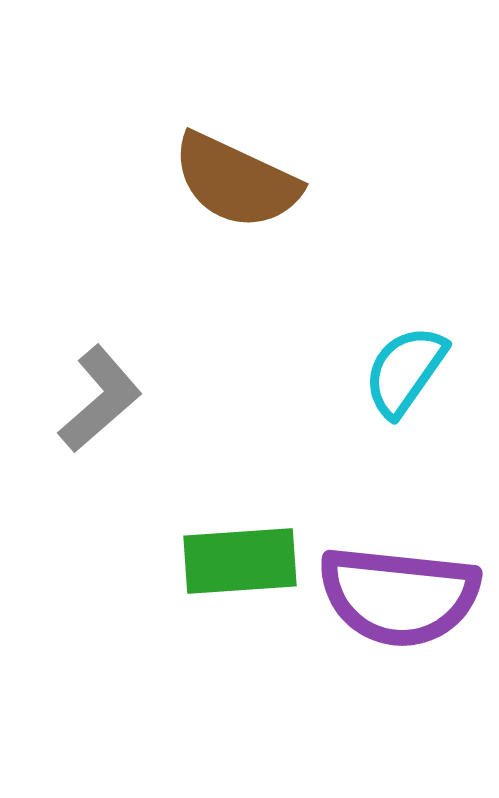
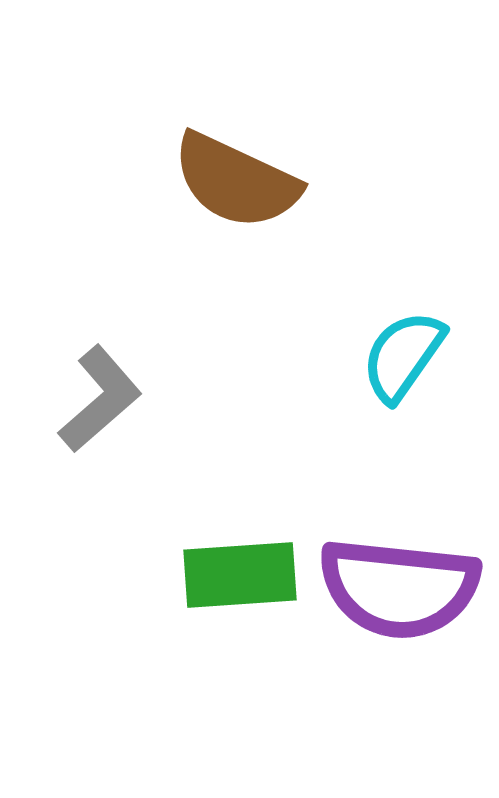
cyan semicircle: moved 2 px left, 15 px up
green rectangle: moved 14 px down
purple semicircle: moved 8 px up
